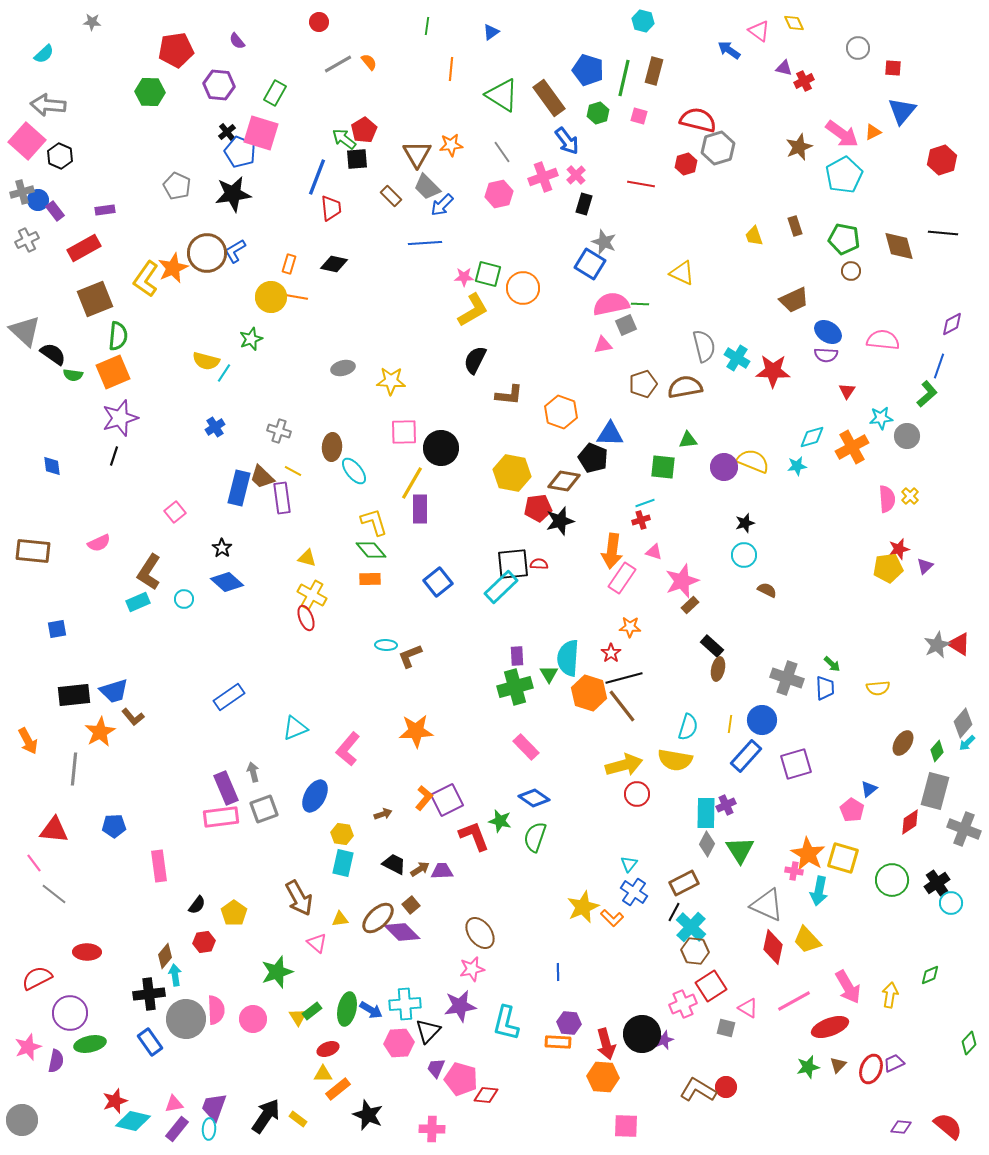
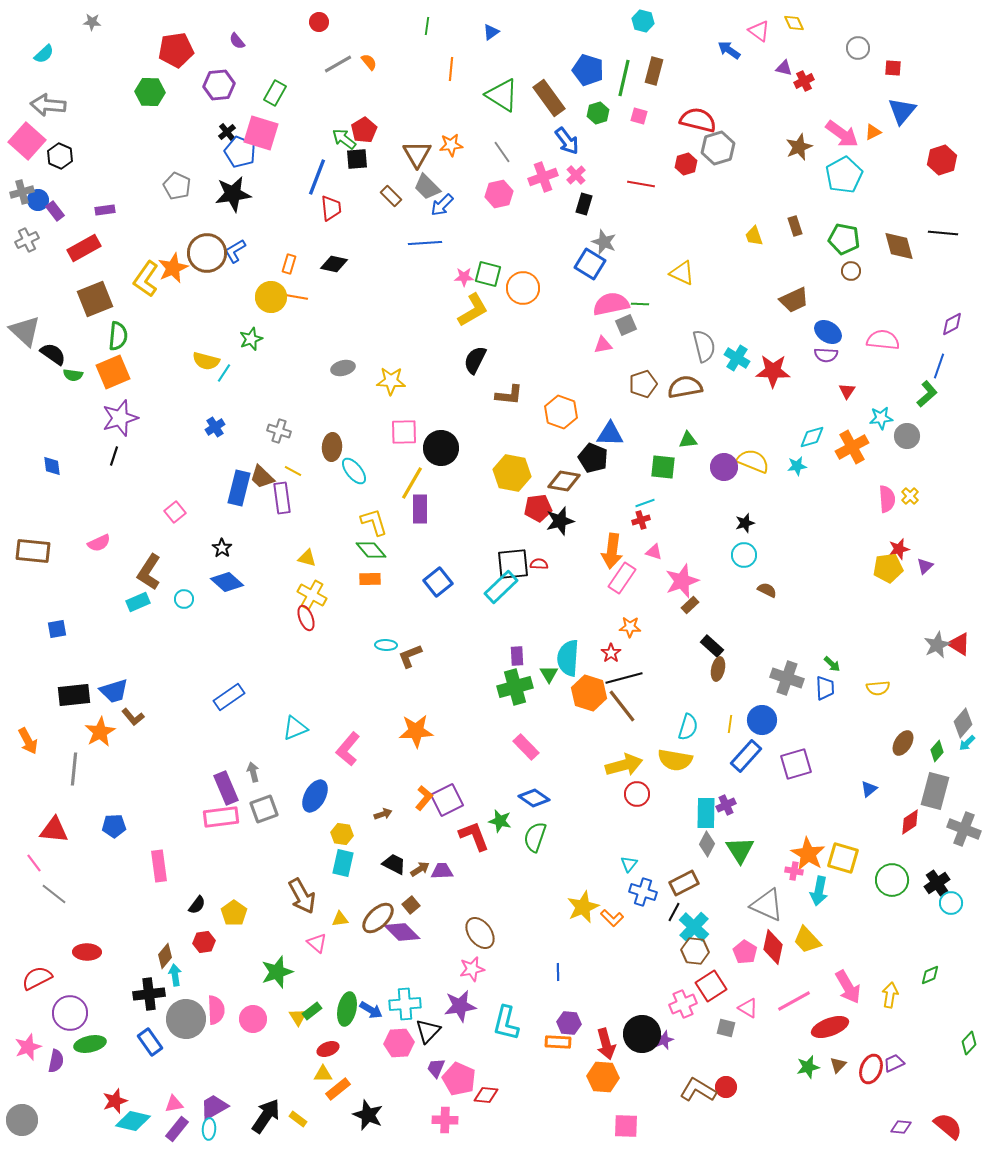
purple hexagon at (219, 85): rotated 12 degrees counterclockwise
pink pentagon at (852, 810): moved 107 px left, 142 px down
blue cross at (634, 892): moved 9 px right; rotated 16 degrees counterclockwise
brown arrow at (299, 898): moved 3 px right, 2 px up
cyan cross at (691, 927): moved 3 px right
pink pentagon at (461, 1079): moved 2 px left; rotated 8 degrees clockwise
purple trapezoid at (214, 1107): rotated 40 degrees clockwise
pink cross at (432, 1129): moved 13 px right, 9 px up
